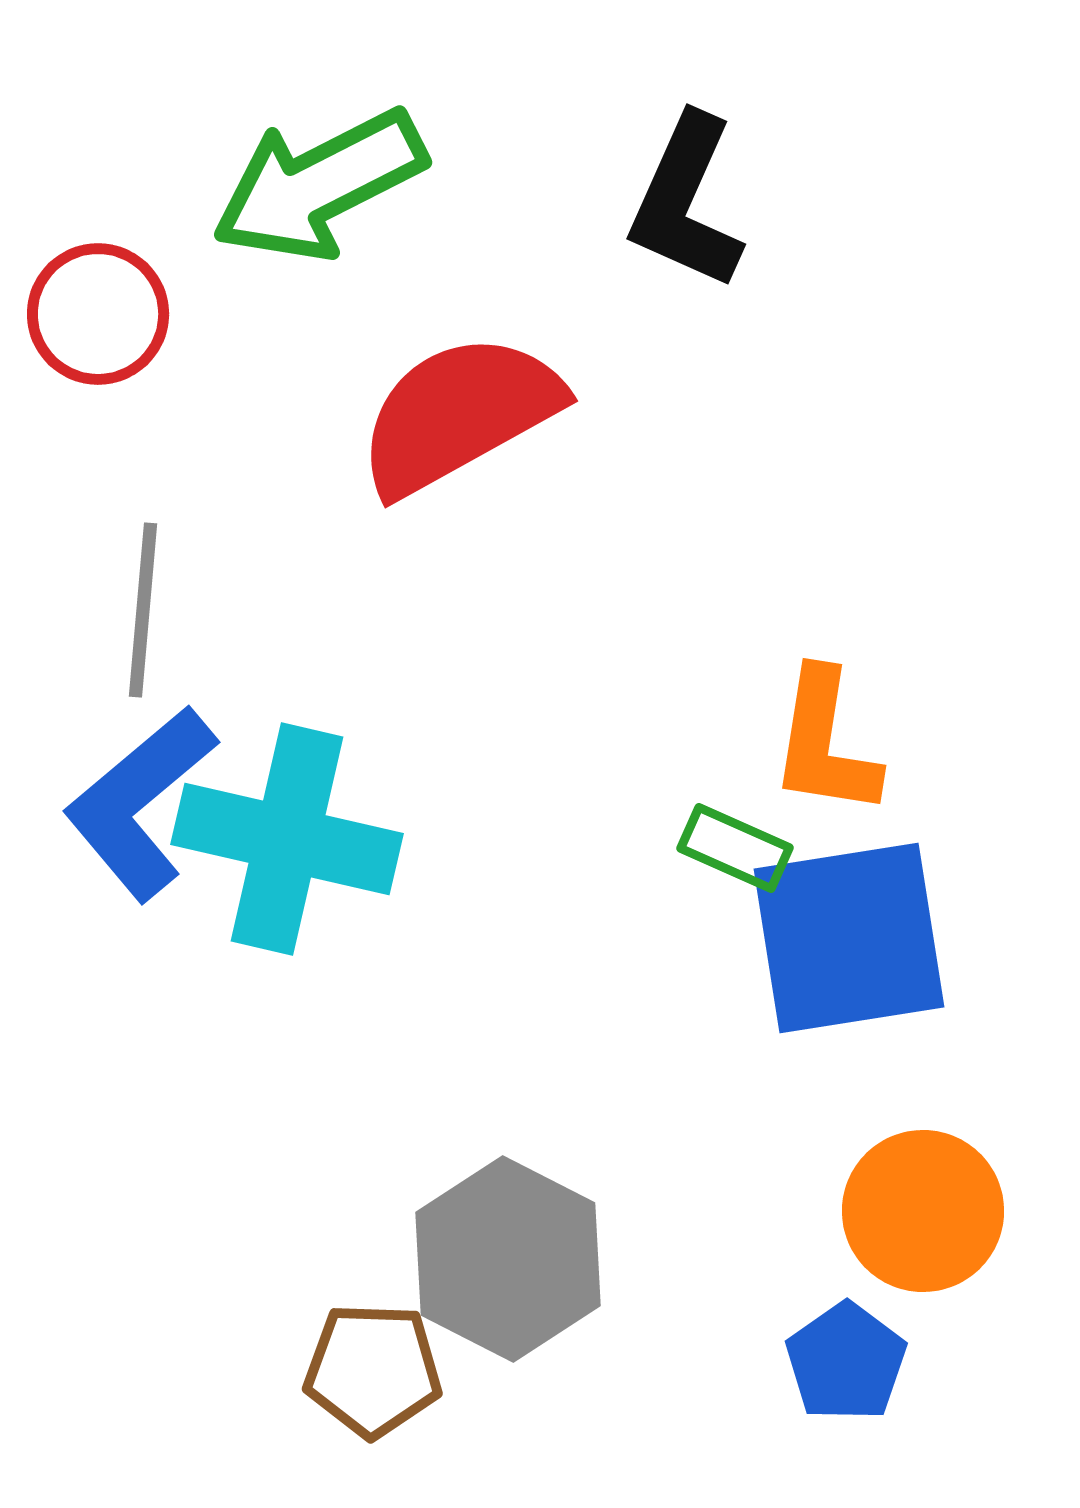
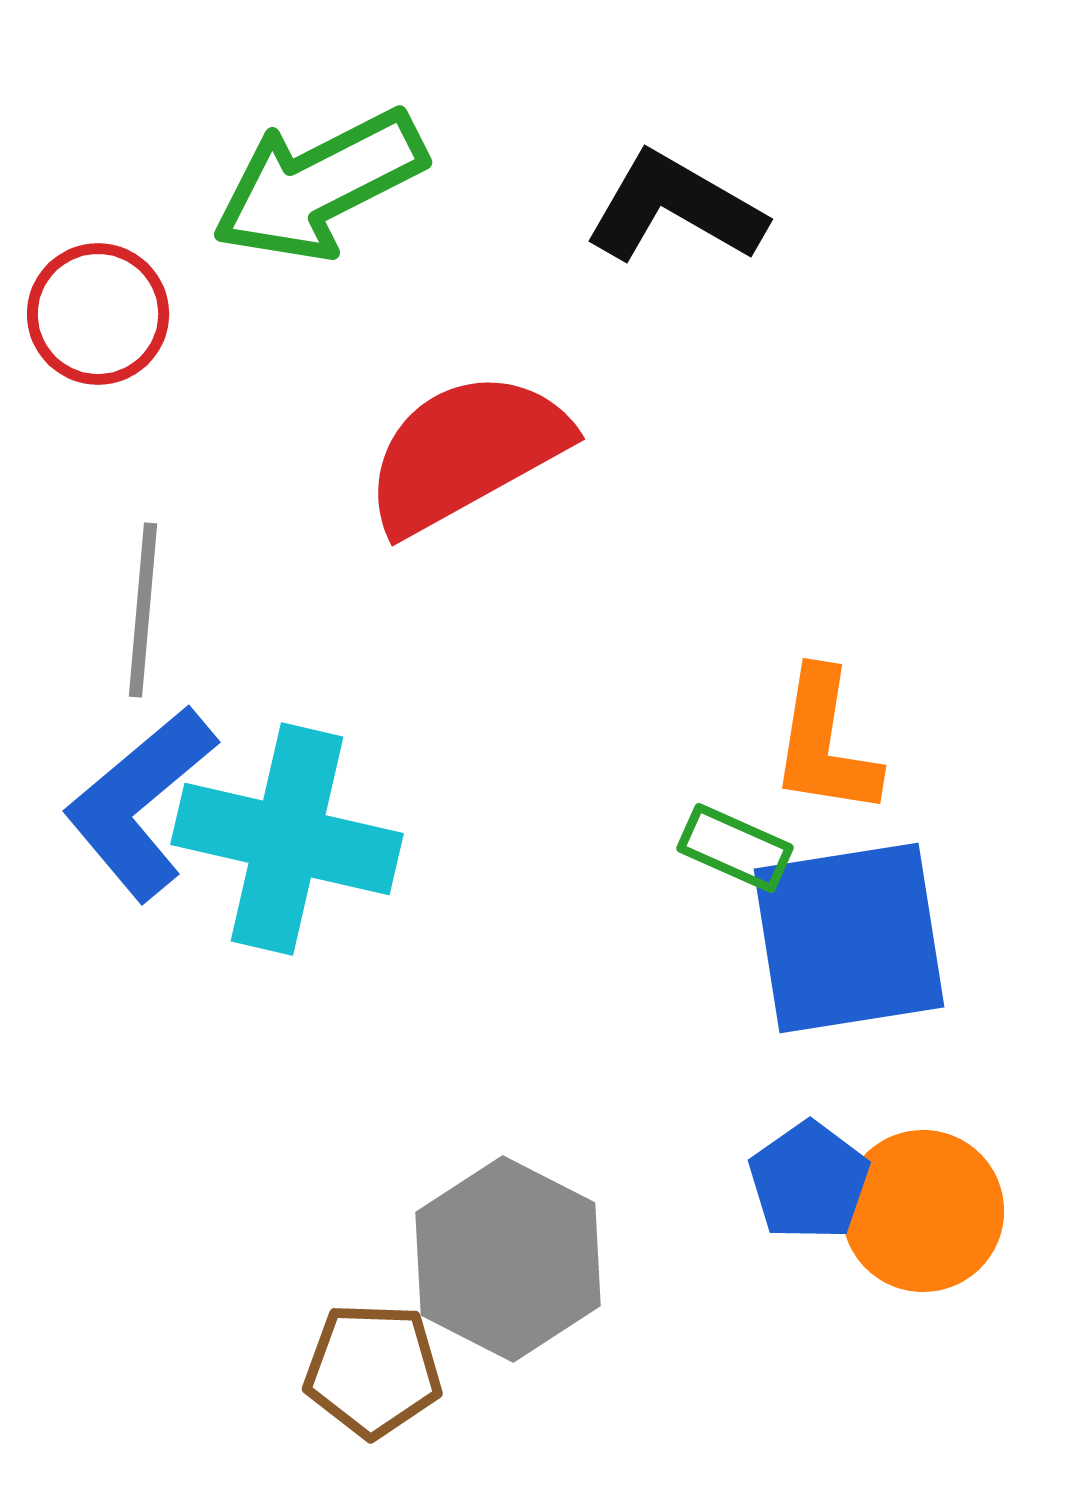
black L-shape: moved 11 px left, 6 px down; rotated 96 degrees clockwise
red semicircle: moved 7 px right, 38 px down
blue pentagon: moved 37 px left, 181 px up
